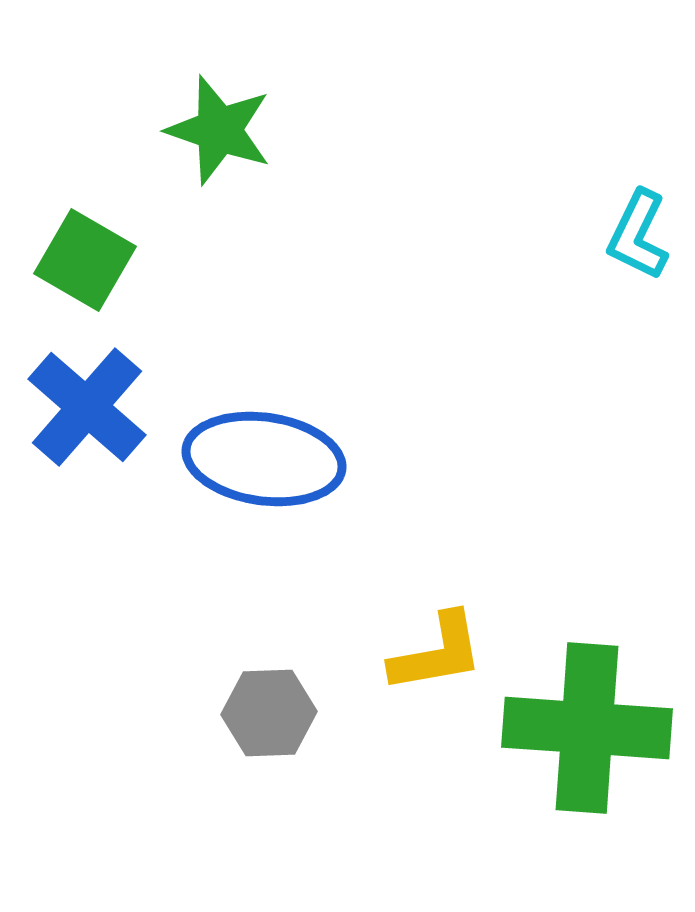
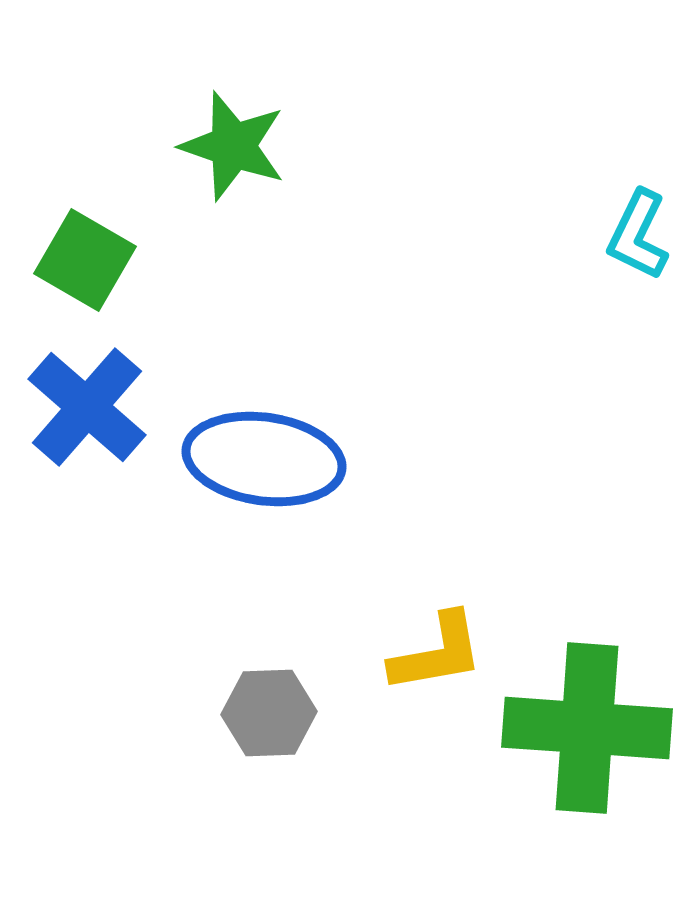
green star: moved 14 px right, 16 px down
